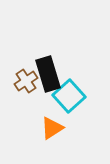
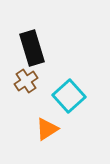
black rectangle: moved 16 px left, 26 px up
orange triangle: moved 5 px left, 1 px down
